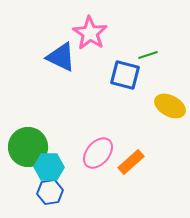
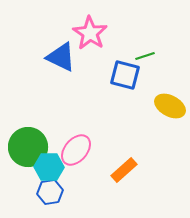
green line: moved 3 px left, 1 px down
pink ellipse: moved 22 px left, 3 px up
orange rectangle: moved 7 px left, 8 px down
